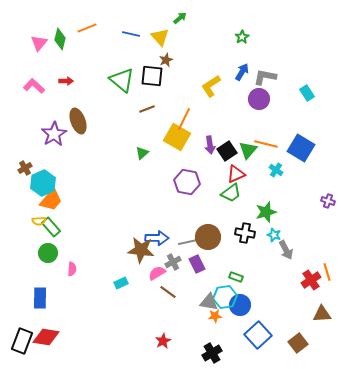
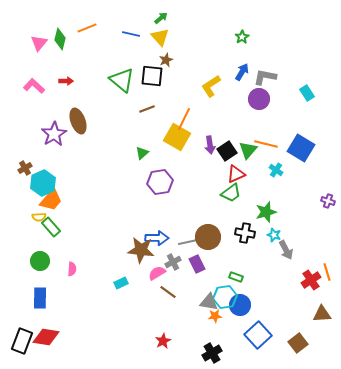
green arrow at (180, 18): moved 19 px left
purple hexagon at (187, 182): moved 27 px left; rotated 20 degrees counterclockwise
yellow semicircle at (39, 221): moved 4 px up
green circle at (48, 253): moved 8 px left, 8 px down
